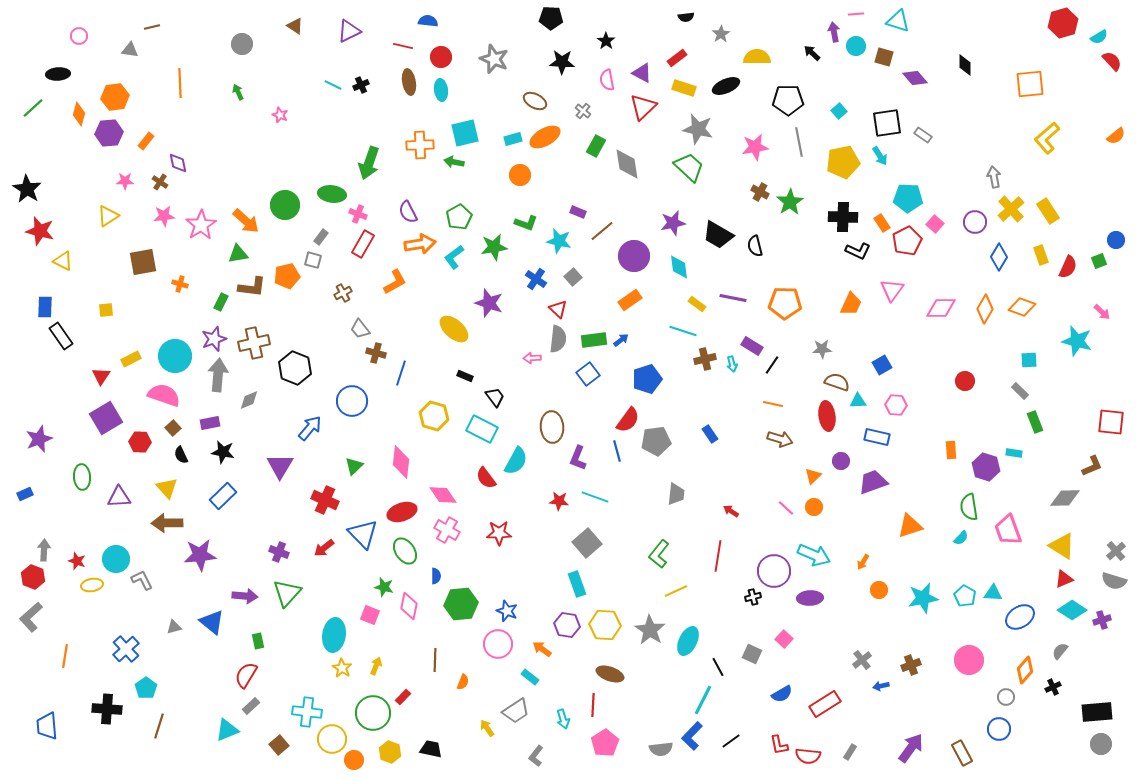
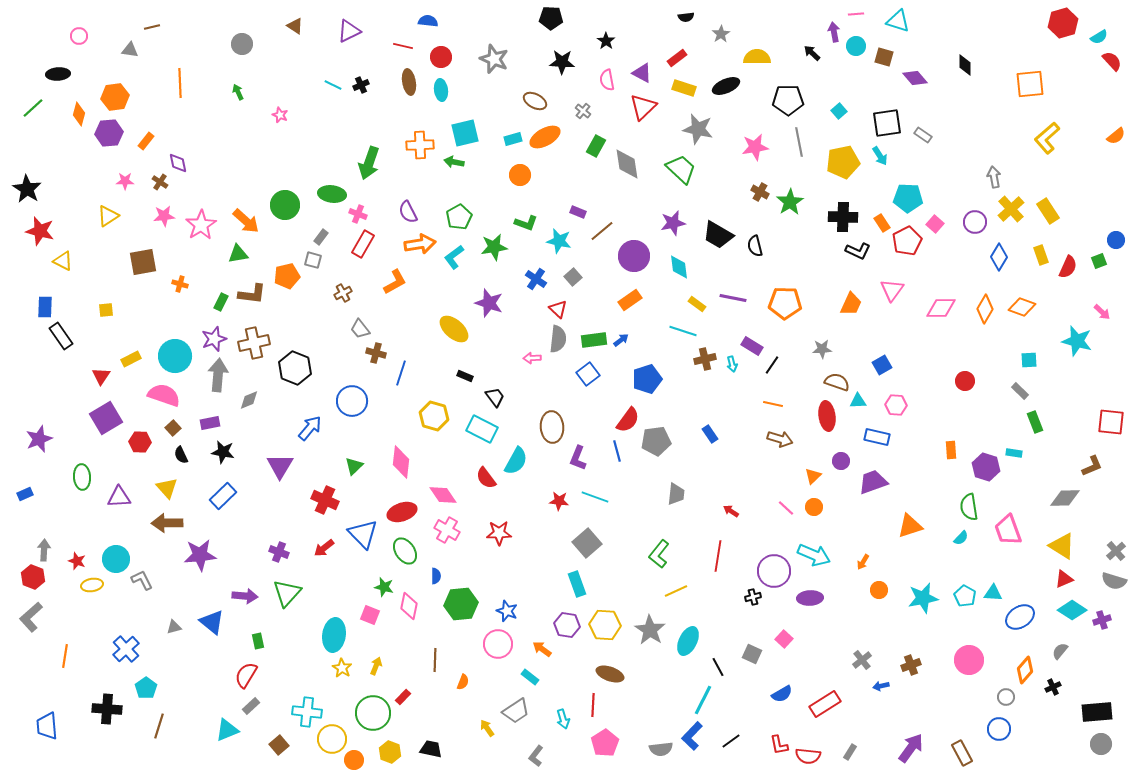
green trapezoid at (689, 167): moved 8 px left, 2 px down
brown L-shape at (252, 287): moved 7 px down
